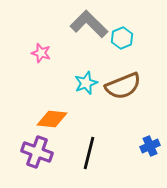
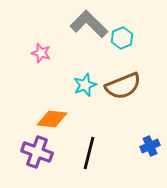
cyan star: moved 1 px left, 2 px down
